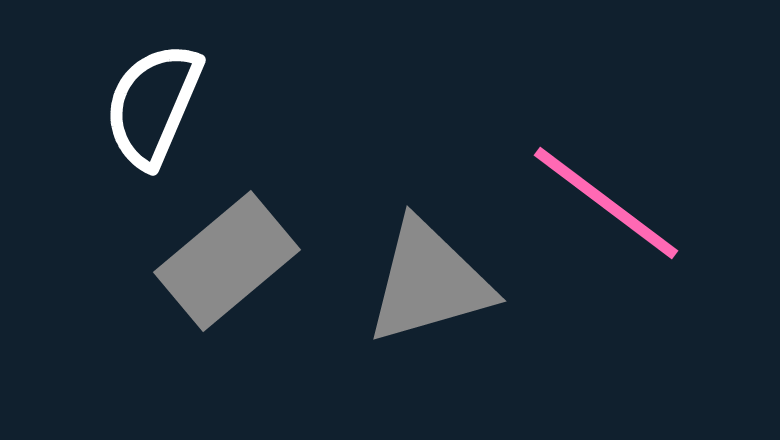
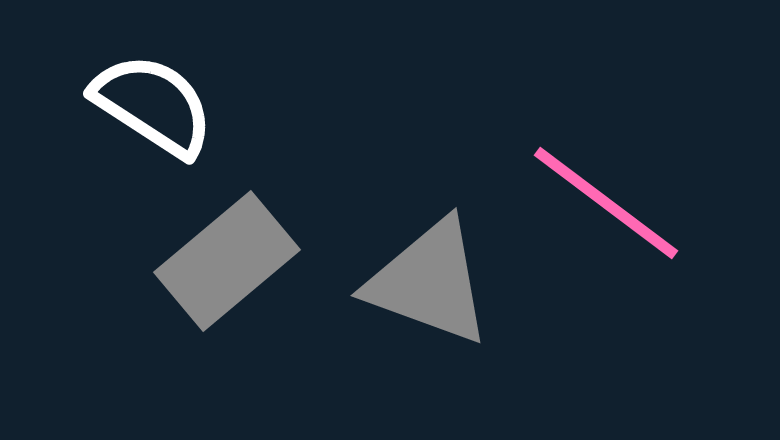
white semicircle: rotated 100 degrees clockwise
gray triangle: rotated 36 degrees clockwise
